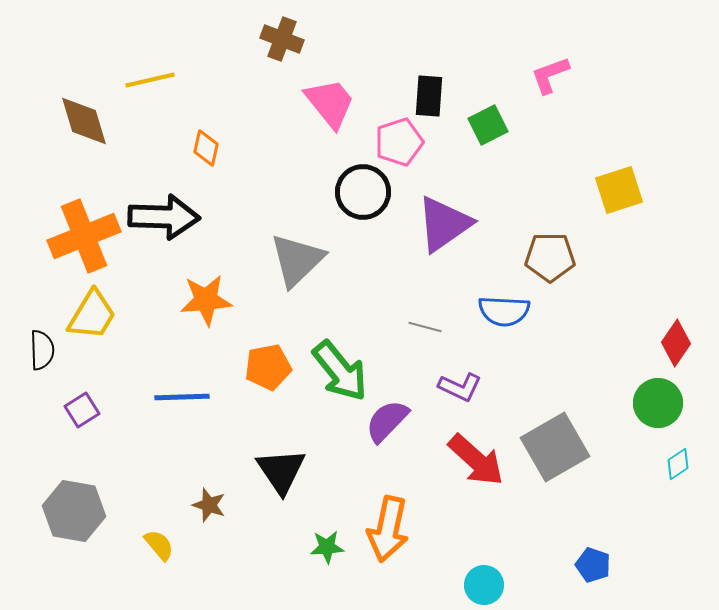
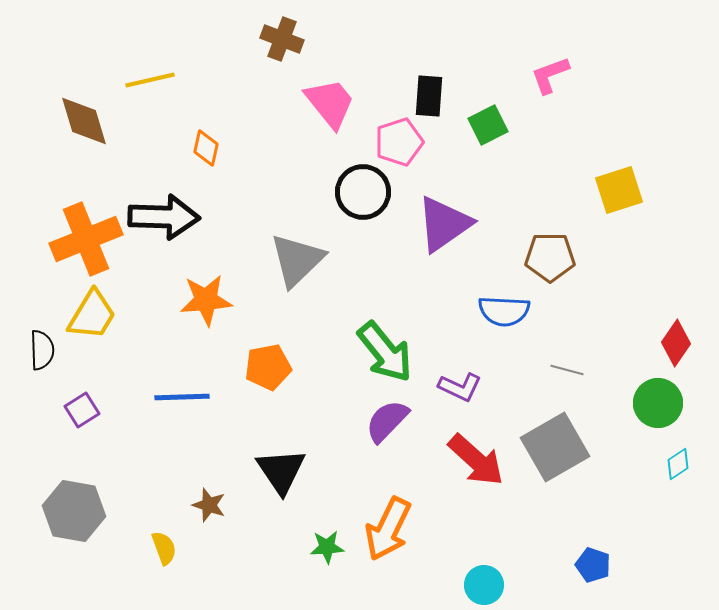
orange cross: moved 2 px right, 3 px down
gray line: moved 142 px right, 43 px down
green arrow: moved 45 px right, 19 px up
orange arrow: rotated 14 degrees clockwise
yellow semicircle: moved 5 px right, 3 px down; rotated 20 degrees clockwise
